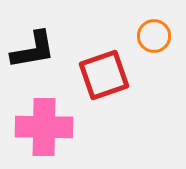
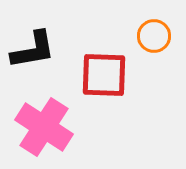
red square: rotated 21 degrees clockwise
pink cross: rotated 32 degrees clockwise
